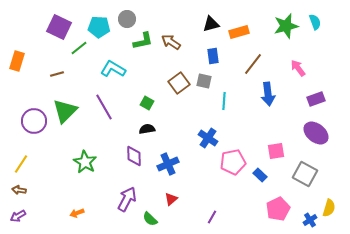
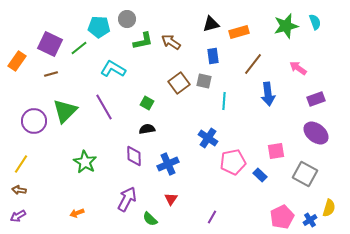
purple square at (59, 27): moved 9 px left, 17 px down
orange rectangle at (17, 61): rotated 18 degrees clockwise
pink arrow at (298, 68): rotated 18 degrees counterclockwise
brown line at (57, 74): moved 6 px left
red triangle at (171, 199): rotated 16 degrees counterclockwise
pink pentagon at (278, 209): moved 4 px right, 8 px down
